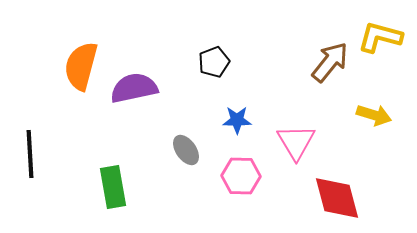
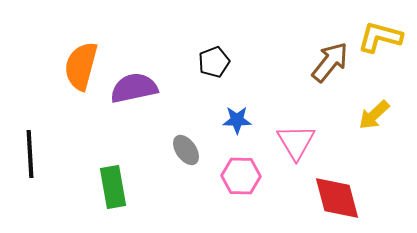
yellow arrow: rotated 120 degrees clockwise
